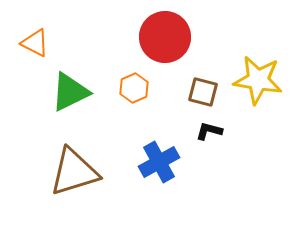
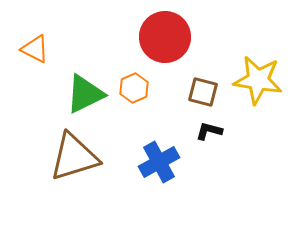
orange triangle: moved 6 px down
green triangle: moved 15 px right, 2 px down
brown triangle: moved 15 px up
